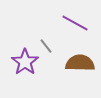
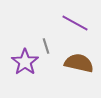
gray line: rotated 21 degrees clockwise
brown semicircle: moved 1 px left; rotated 12 degrees clockwise
